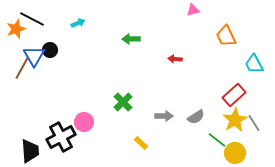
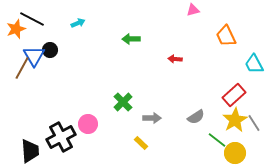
gray arrow: moved 12 px left, 2 px down
pink circle: moved 4 px right, 2 px down
